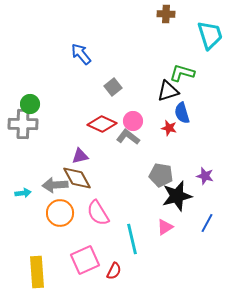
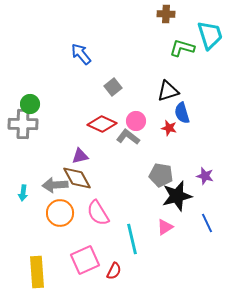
green L-shape: moved 25 px up
pink circle: moved 3 px right
cyan arrow: rotated 105 degrees clockwise
blue line: rotated 54 degrees counterclockwise
